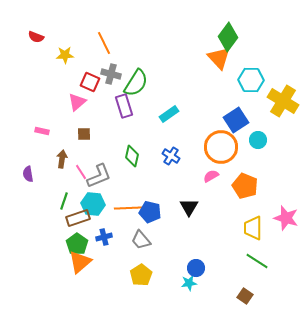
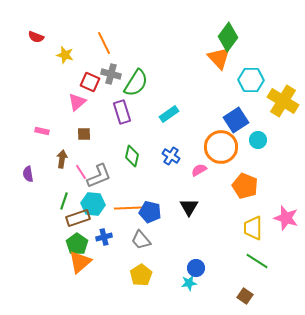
yellow star at (65, 55): rotated 18 degrees clockwise
purple rectangle at (124, 106): moved 2 px left, 6 px down
pink semicircle at (211, 176): moved 12 px left, 6 px up
